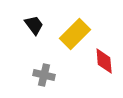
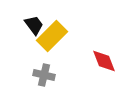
yellow rectangle: moved 23 px left, 2 px down
red diamond: rotated 16 degrees counterclockwise
